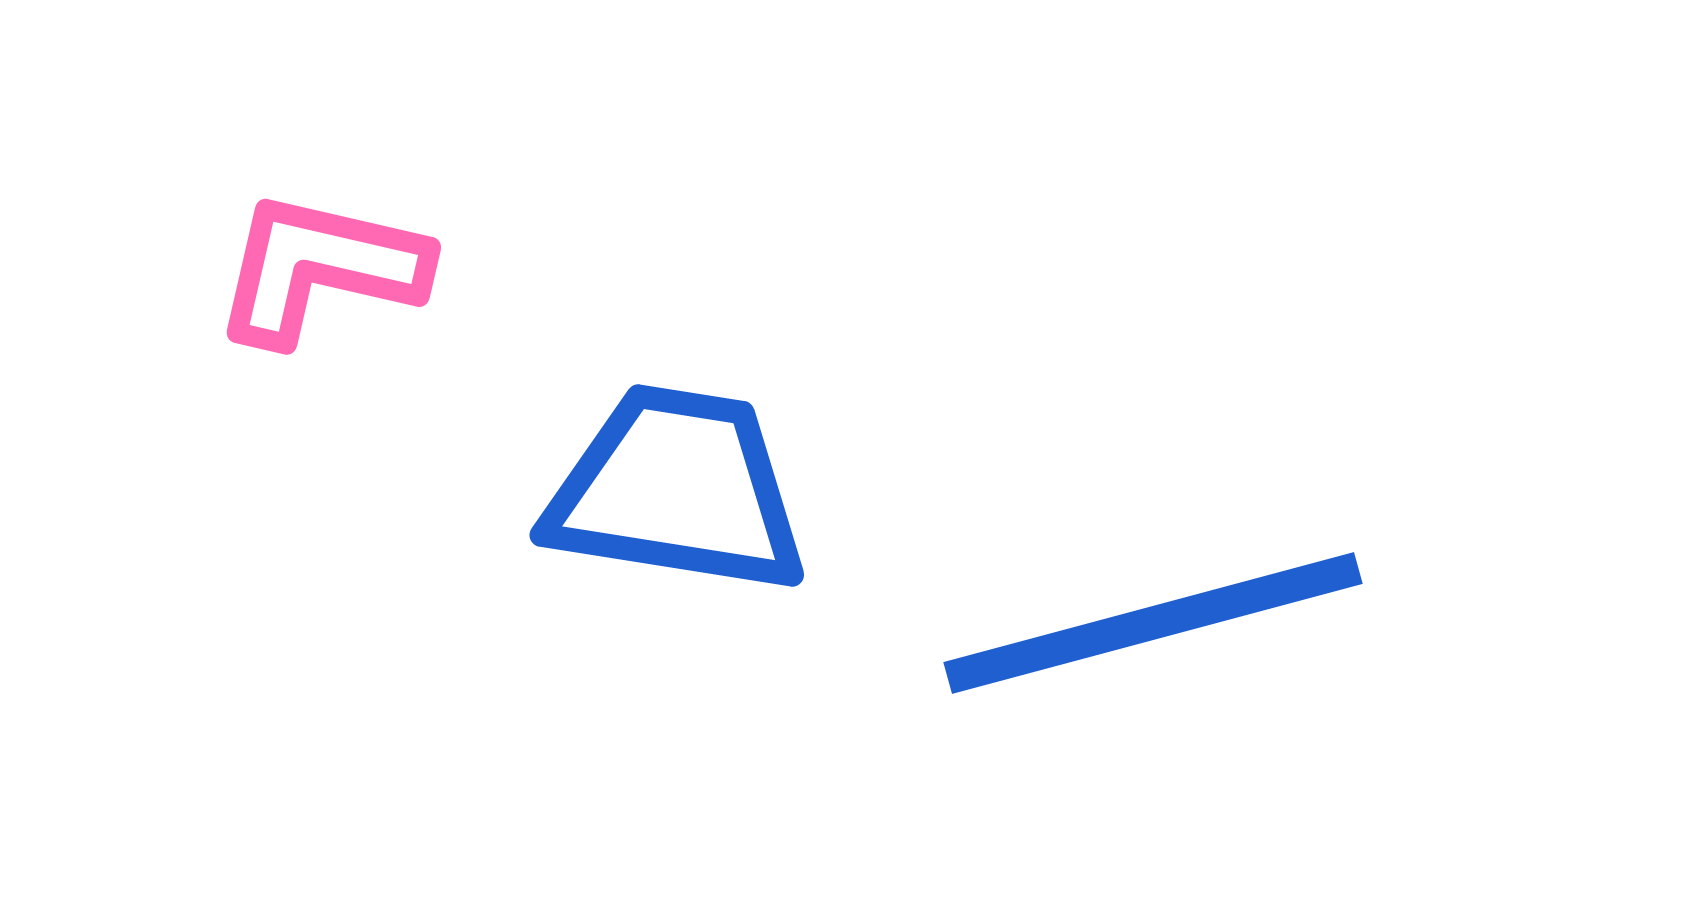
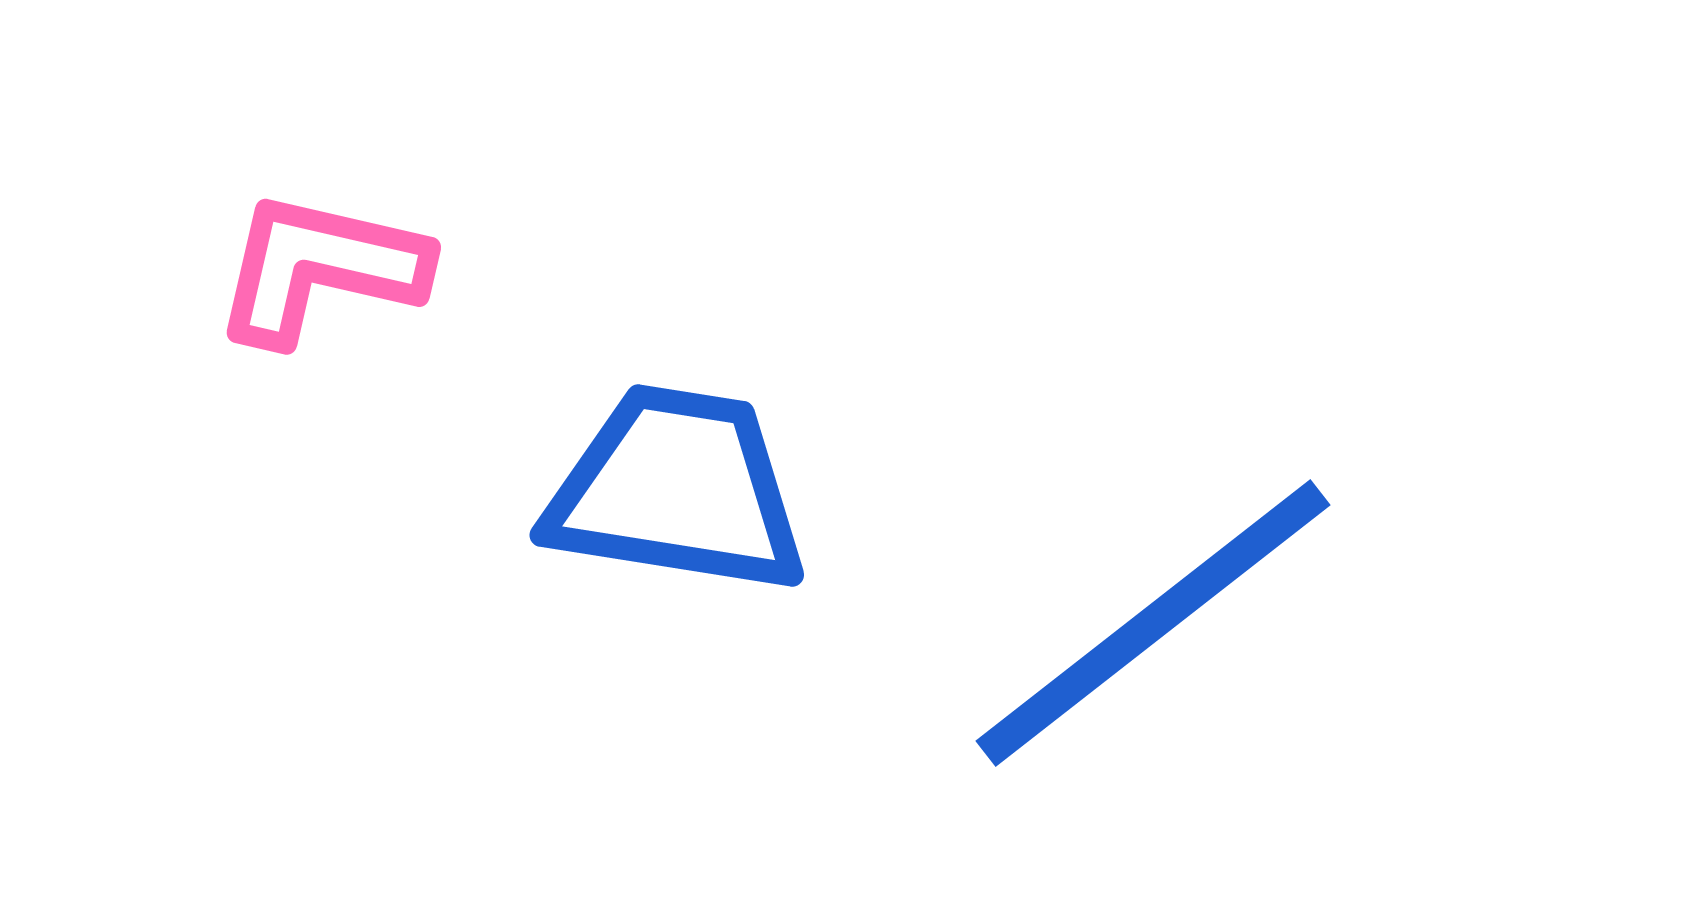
blue line: rotated 23 degrees counterclockwise
